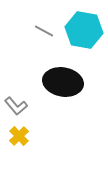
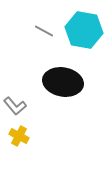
gray L-shape: moved 1 px left
yellow cross: rotated 18 degrees counterclockwise
